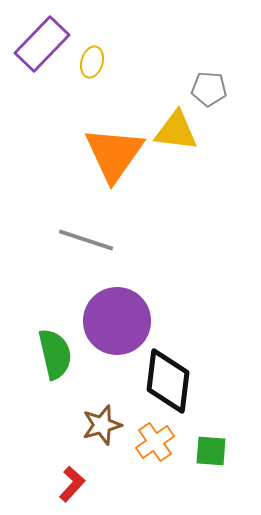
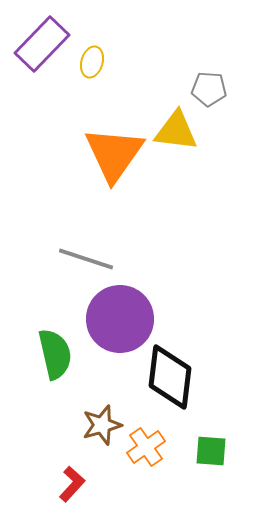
gray line: moved 19 px down
purple circle: moved 3 px right, 2 px up
black diamond: moved 2 px right, 4 px up
orange cross: moved 9 px left, 5 px down
